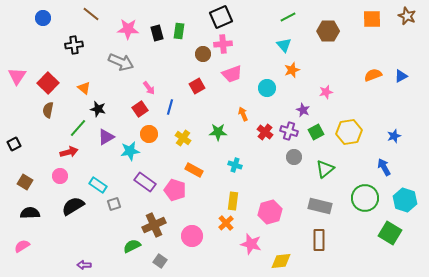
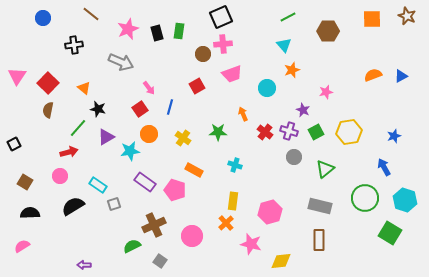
pink star at (128, 29): rotated 25 degrees counterclockwise
